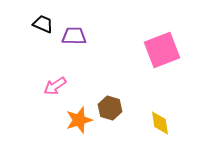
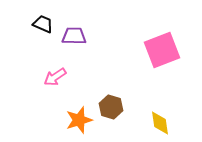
pink arrow: moved 9 px up
brown hexagon: moved 1 px right, 1 px up
